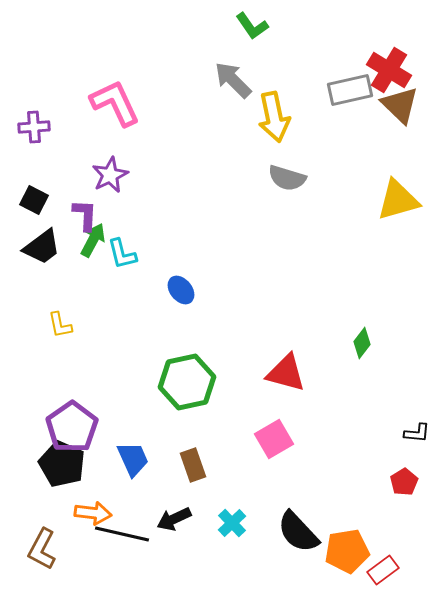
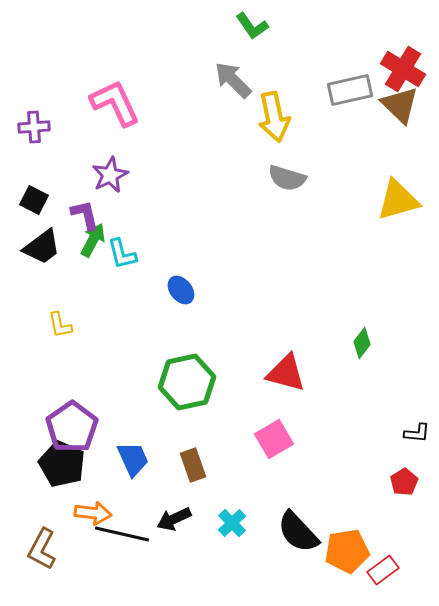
red cross: moved 14 px right, 1 px up
purple L-shape: rotated 16 degrees counterclockwise
